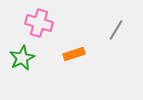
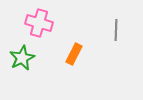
gray line: rotated 30 degrees counterclockwise
orange rectangle: rotated 45 degrees counterclockwise
